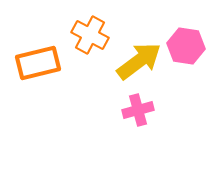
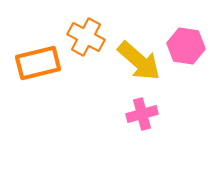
orange cross: moved 4 px left, 2 px down
yellow arrow: rotated 78 degrees clockwise
pink cross: moved 4 px right, 4 px down
